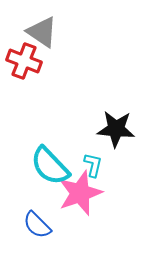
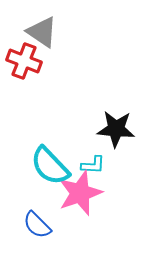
cyan L-shape: rotated 80 degrees clockwise
